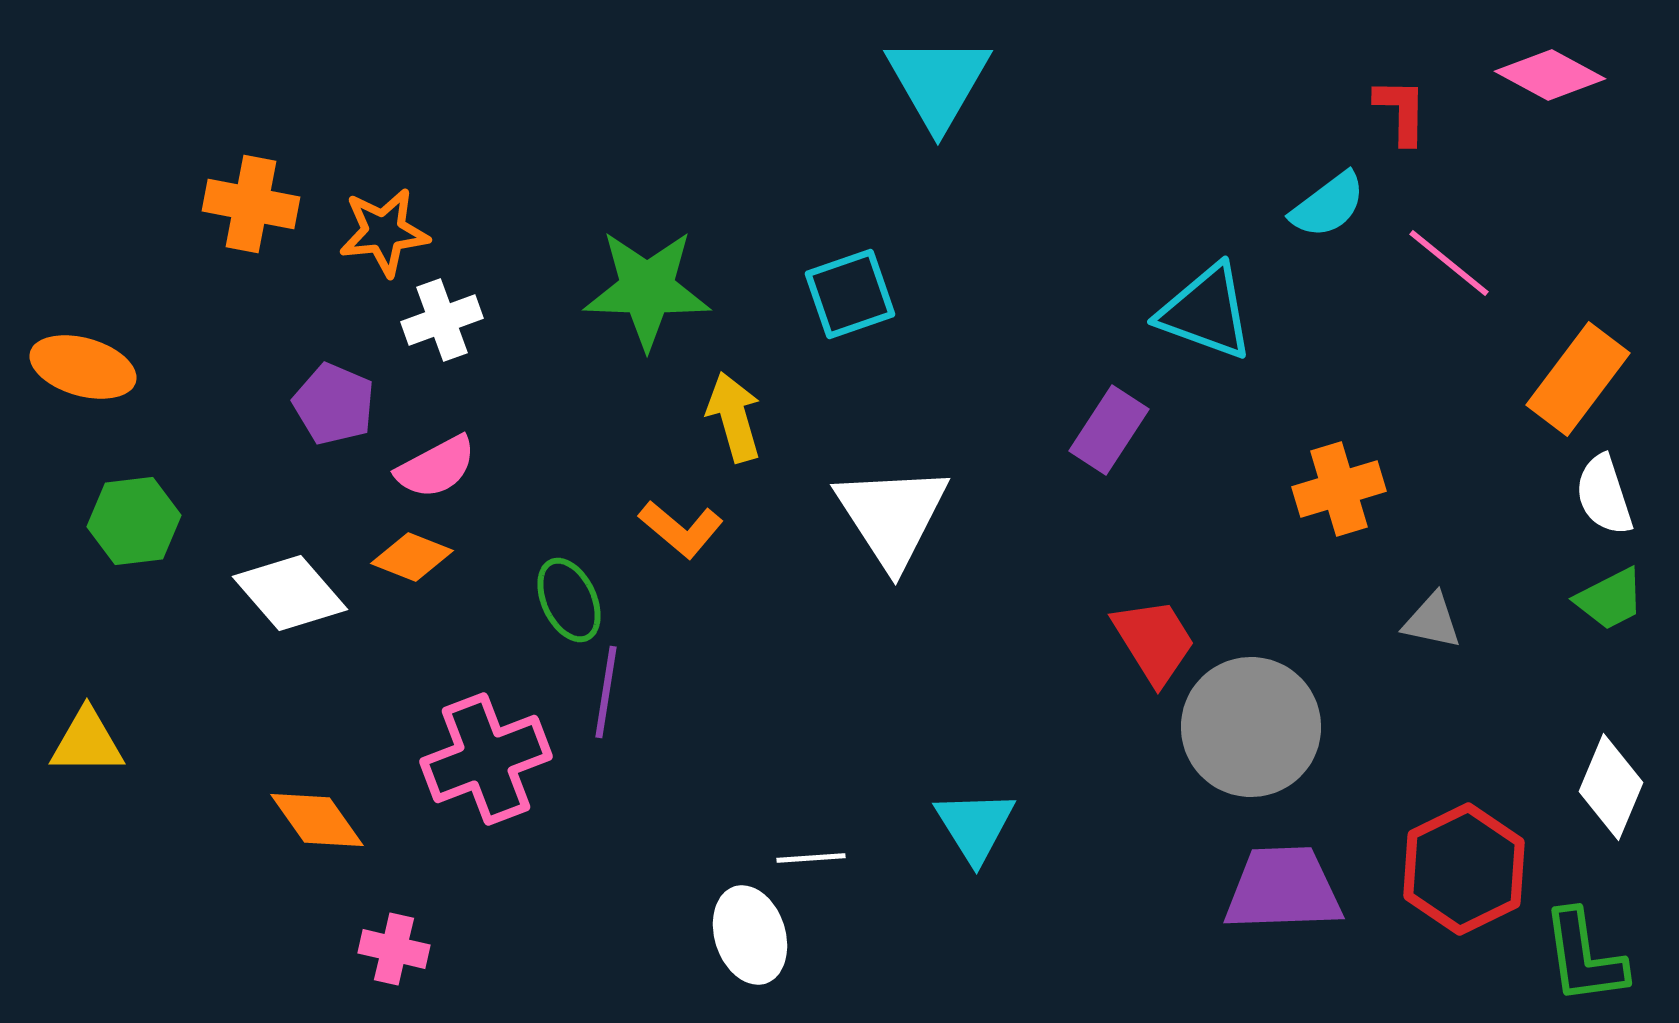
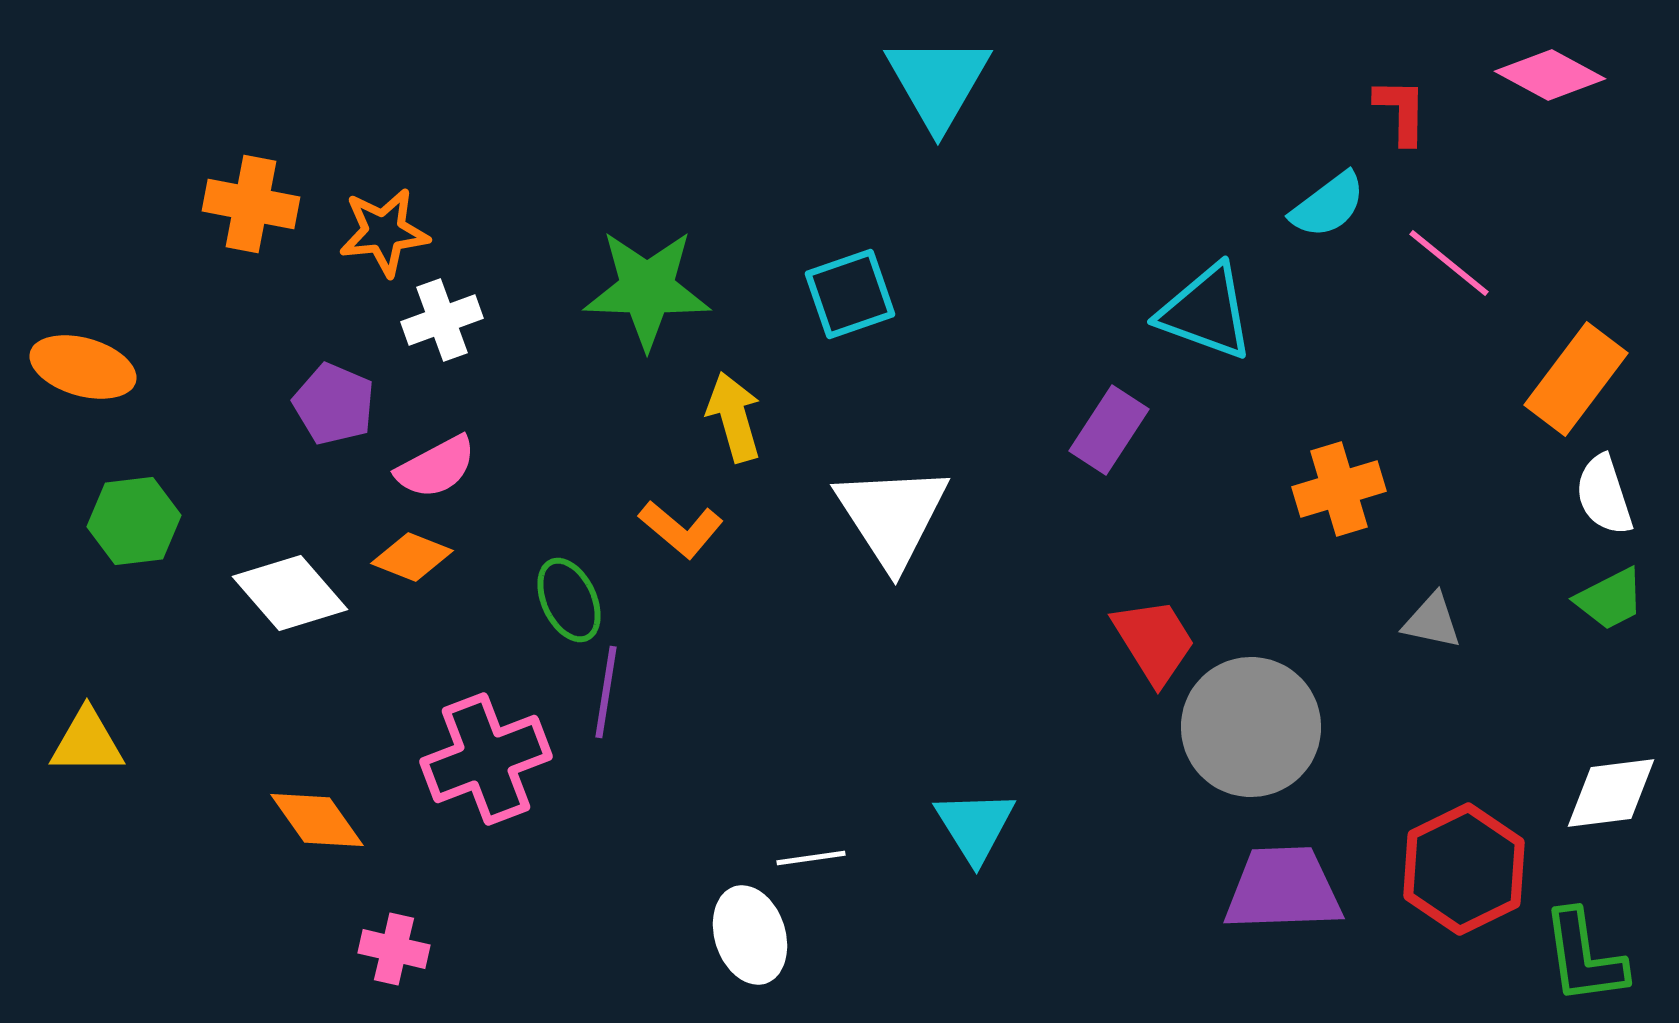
orange rectangle at (1578, 379): moved 2 px left
white diamond at (1611, 787): moved 6 px down; rotated 60 degrees clockwise
white line at (811, 858): rotated 4 degrees counterclockwise
